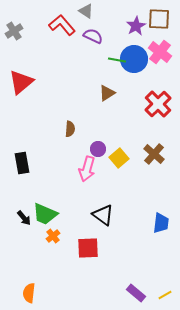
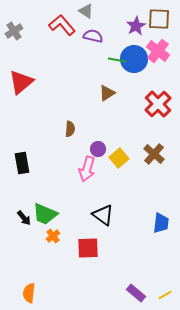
purple semicircle: rotated 12 degrees counterclockwise
pink cross: moved 2 px left, 1 px up
